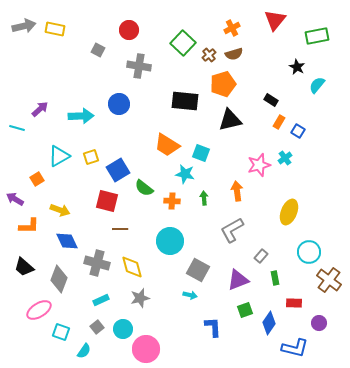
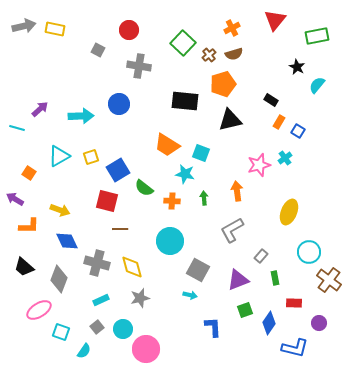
orange square at (37, 179): moved 8 px left, 6 px up; rotated 24 degrees counterclockwise
